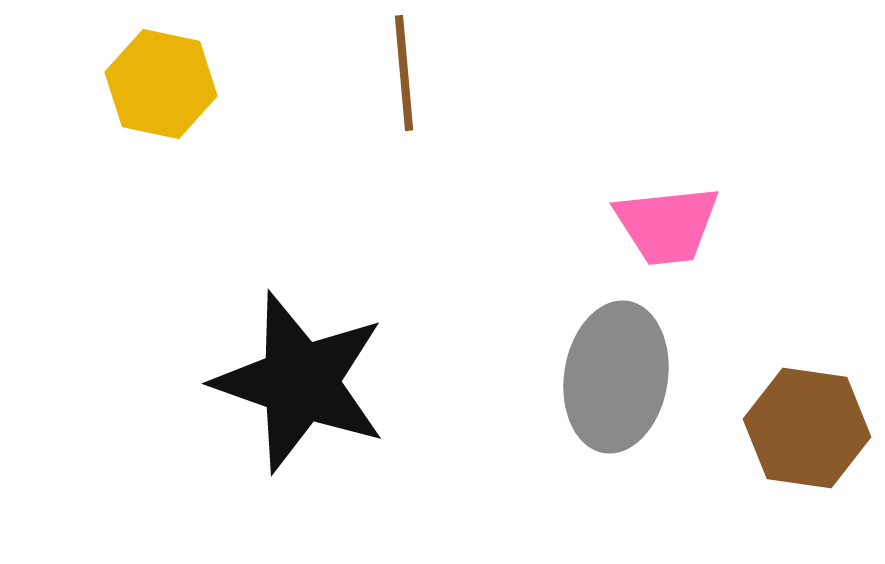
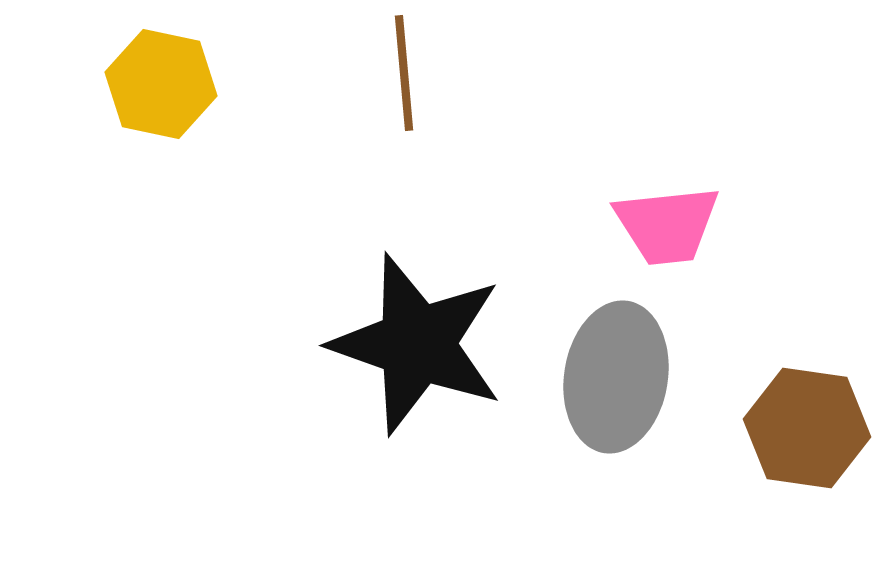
black star: moved 117 px right, 38 px up
